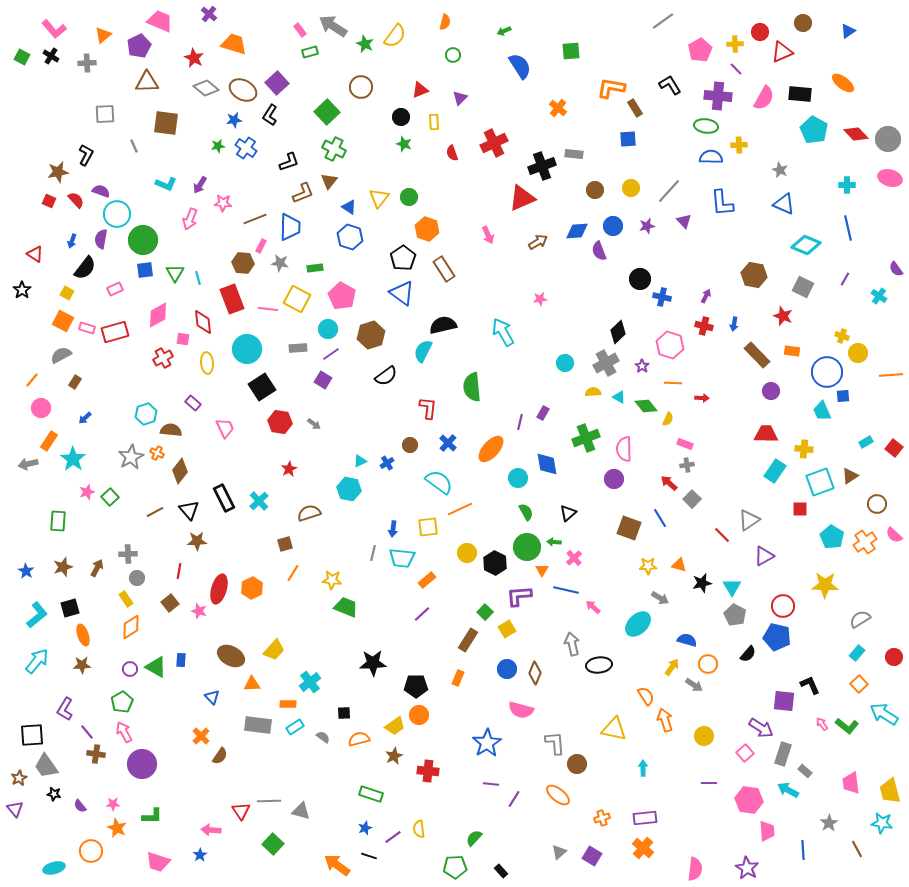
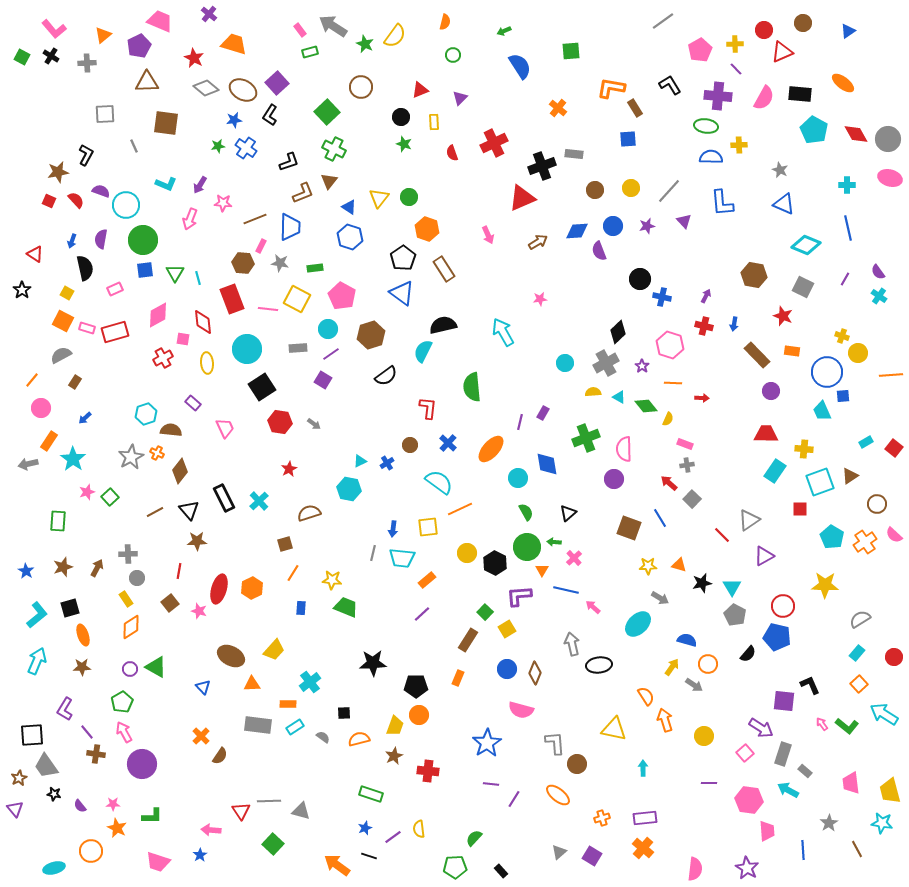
red circle at (760, 32): moved 4 px right, 2 px up
red diamond at (856, 134): rotated 15 degrees clockwise
cyan circle at (117, 214): moved 9 px right, 9 px up
black semicircle at (85, 268): rotated 50 degrees counterclockwise
purple semicircle at (896, 269): moved 18 px left, 3 px down
blue rectangle at (181, 660): moved 120 px right, 52 px up
cyan arrow at (37, 661): rotated 16 degrees counterclockwise
brown star at (82, 665): moved 2 px down
blue triangle at (212, 697): moved 9 px left, 10 px up
yellow trapezoid at (395, 726): rotated 35 degrees counterclockwise
